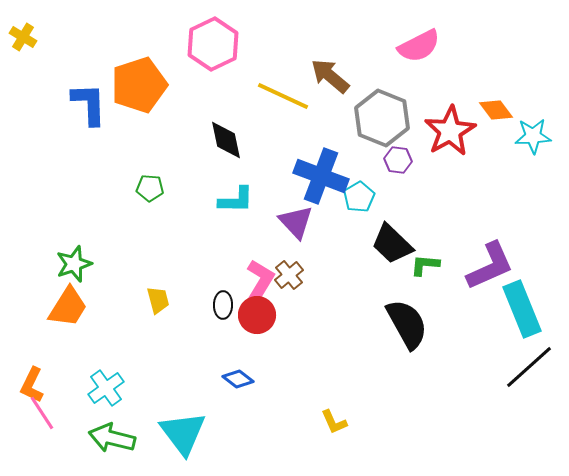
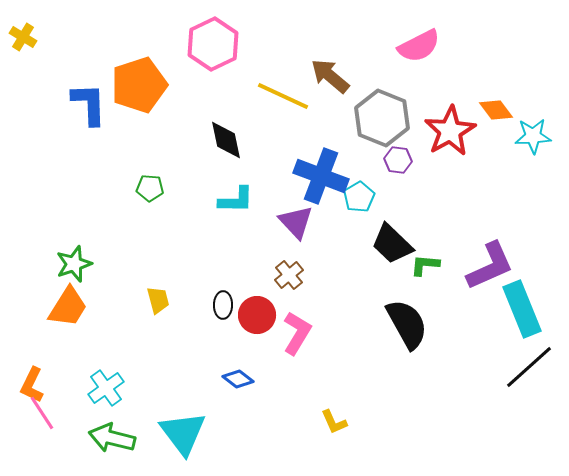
pink L-shape: moved 37 px right, 52 px down
